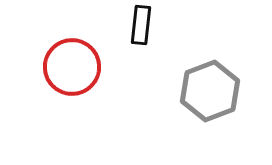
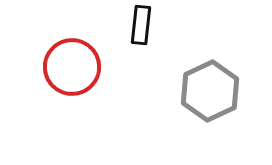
gray hexagon: rotated 4 degrees counterclockwise
